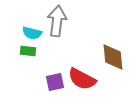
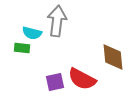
green rectangle: moved 6 px left, 3 px up
